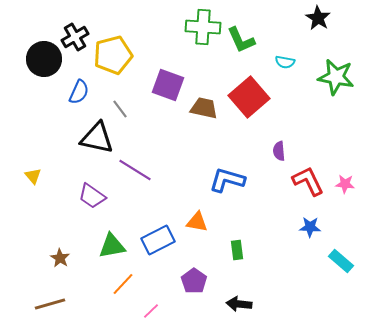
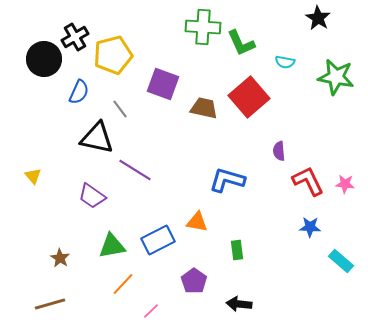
green L-shape: moved 3 px down
purple square: moved 5 px left, 1 px up
